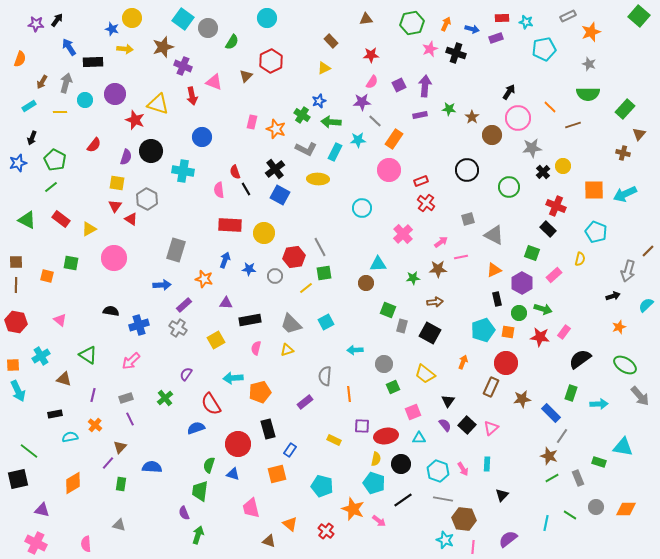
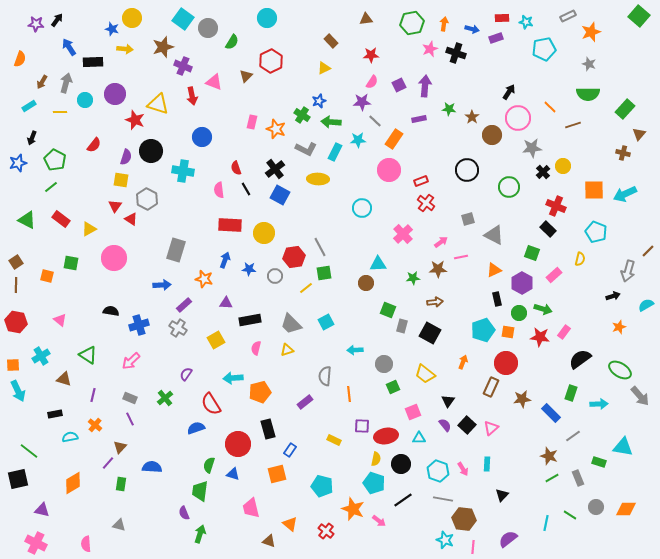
orange arrow at (446, 24): moved 2 px left; rotated 16 degrees counterclockwise
purple rectangle at (420, 115): moved 1 px left, 4 px down
red semicircle at (235, 172): moved 1 px right, 4 px up
yellow square at (117, 183): moved 4 px right, 3 px up
brown square at (16, 262): rotated 32 degrees counterclockwise
cyan semicircle at (646, 305): rotated 14 degrees clockwise
green ellipse at (625, 365): moved 5 px left, 5 px down
gray rectangle at (126, 398): moved 4 px right; rotated 40 degrees clockwise
gray line at (562, 436): moved 11 px right; rotated 21 degrees clockwise
green arrow at (198, 535): moved 2 px right, 1 px up
